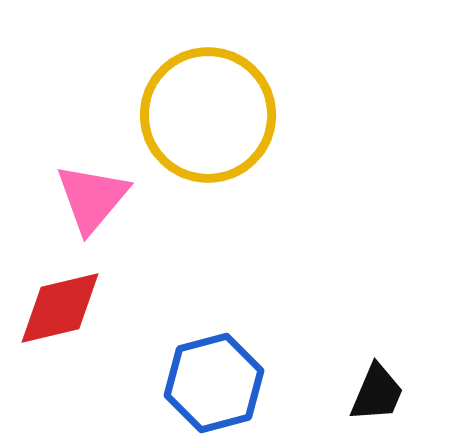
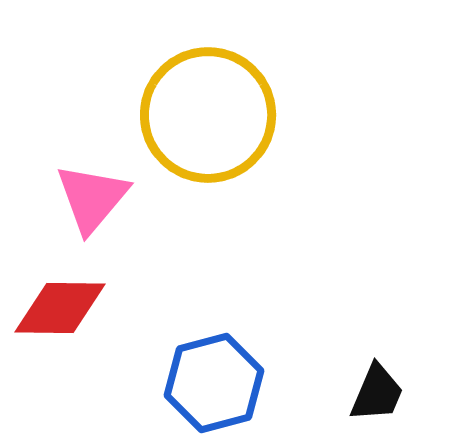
red diamond: rotated 14 degrees clockwise
